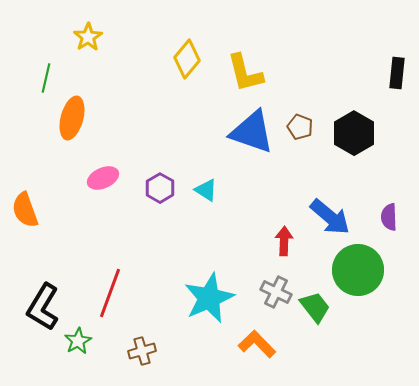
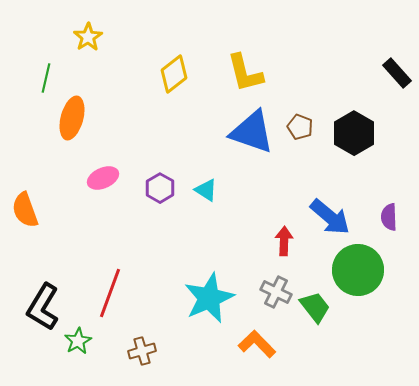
yellow diamond: moved 13 px left, 15 px down; rotated 12 degrees clockwise
black rectangle: rotated 48 degrees counterclockwise
